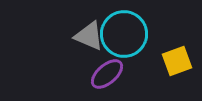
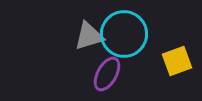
gray triangle: rotated 40 degrees counterclockwise
purple ellipse: rotated 20 degrees counterclockwise
